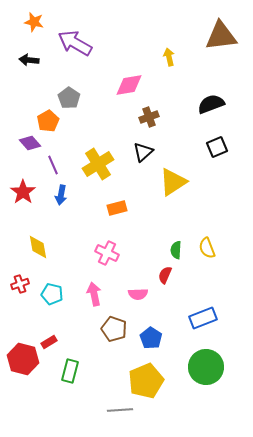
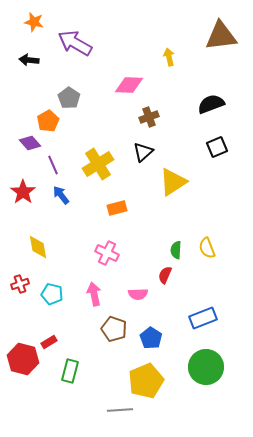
pink diamond: rotated 12 degrees clockwise
blue arrow: rotated 132 degrees clockwise
